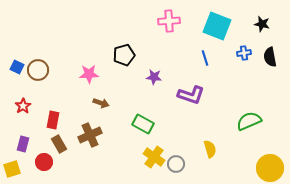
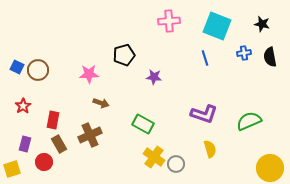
purple L-shape: moved 13 px right, 19 px down
purple rectangle: moved 2 px right
